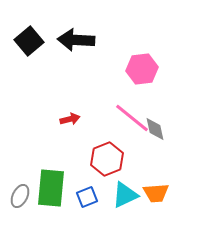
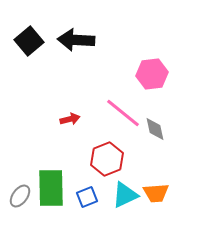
pink hexagon: moved 10 px right, 5 px down
pink line: moved 9 px left, 5 px up
green rectangle: rotated 6 degrees counterclockwise
gray ellipse: rotated 10 degrees clockwise
